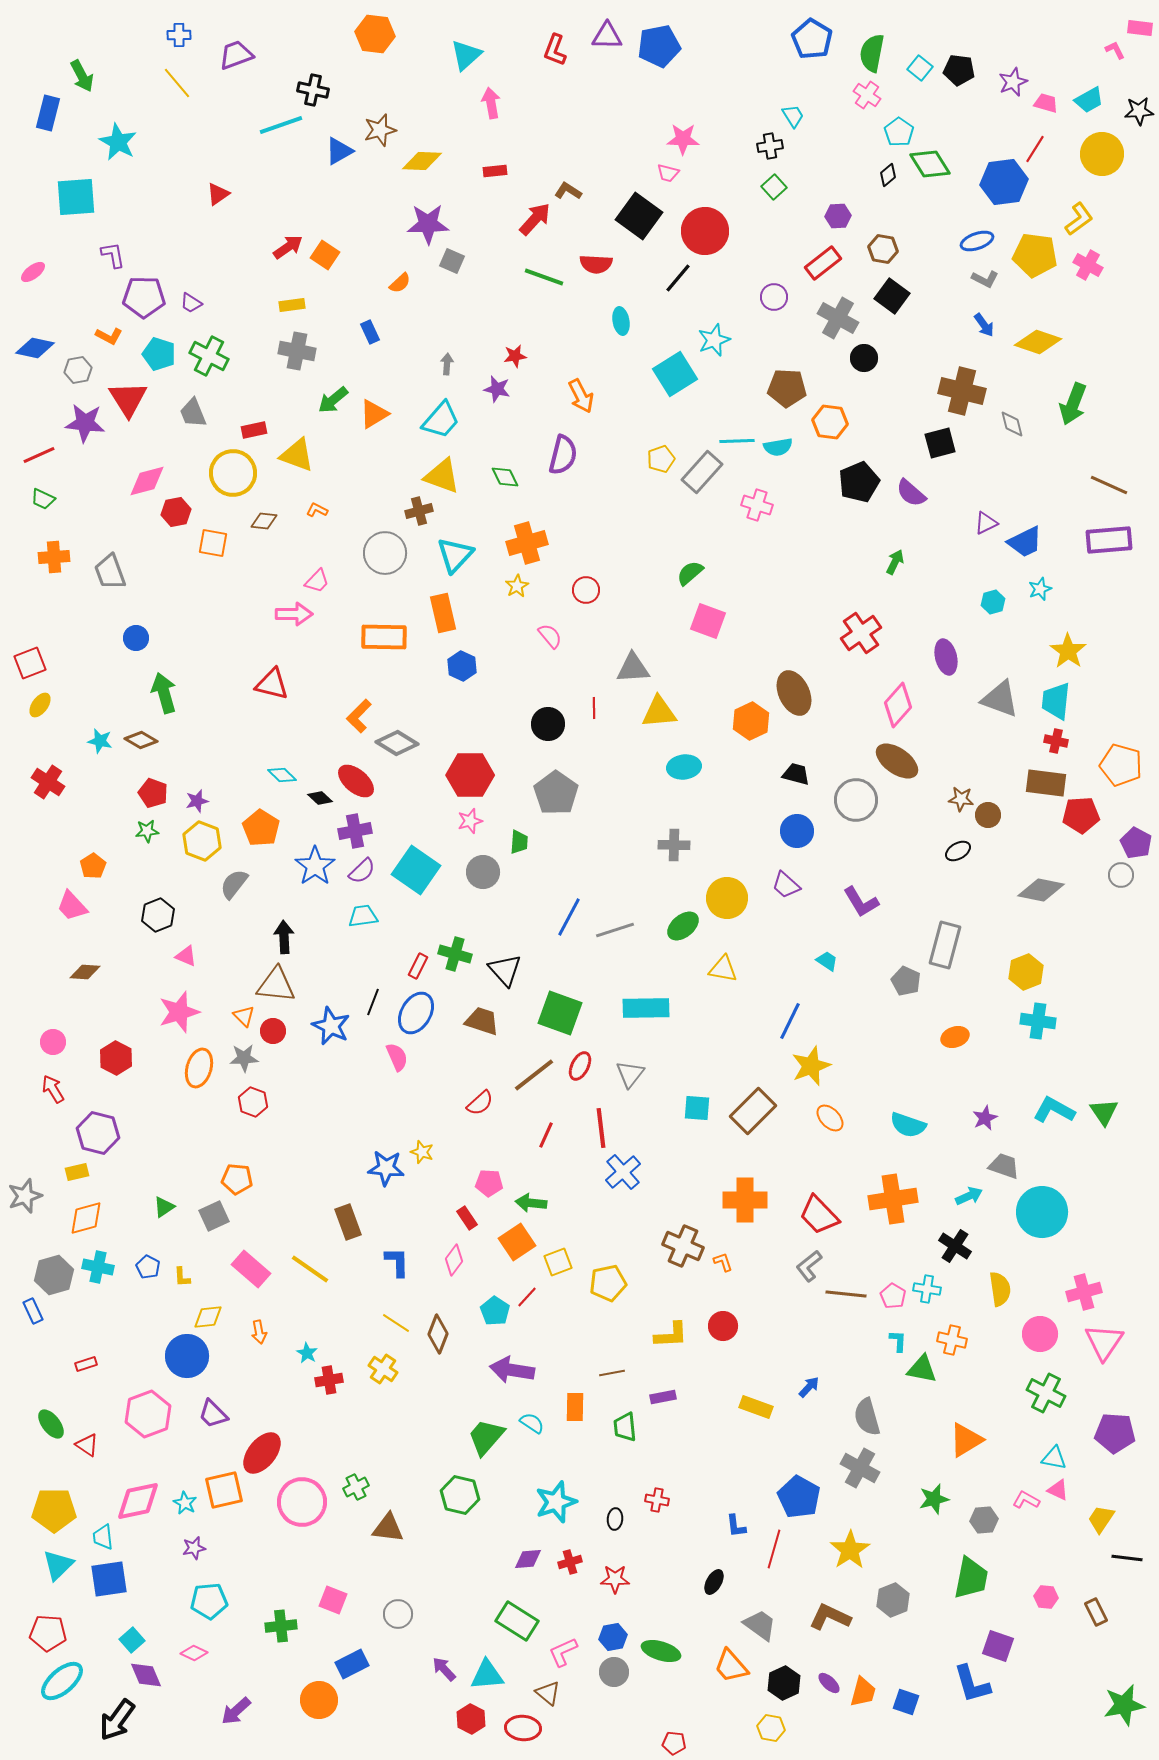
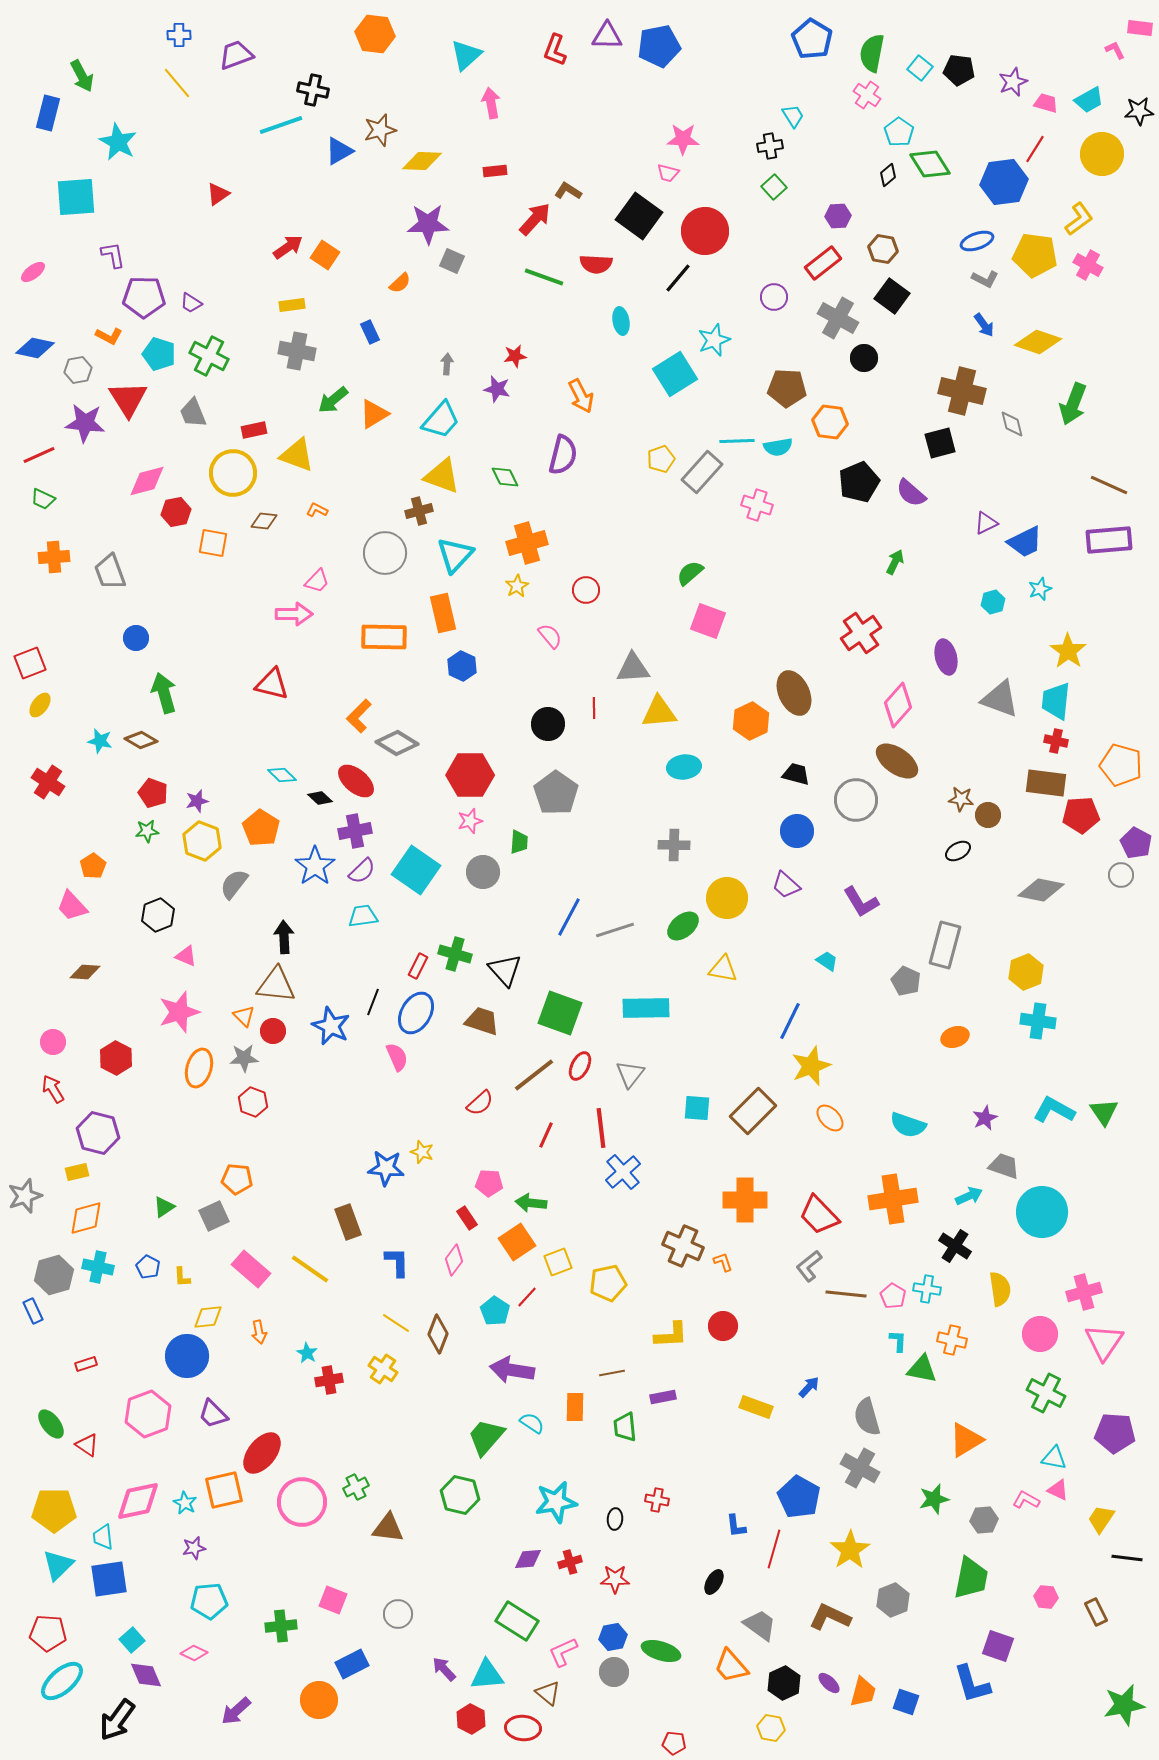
cyan star at (556, 1502): rotated 9 degrees clockwise
